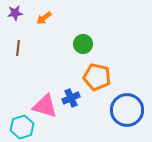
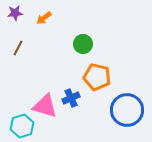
brown line: rotated 21 degrees clockwise
cyan hexagon: moved 1 px up
